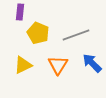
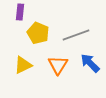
blue arrow: moved 2 px left
